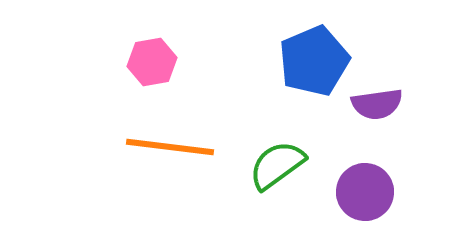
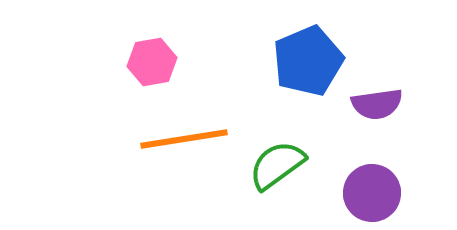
blue pentagon: moved 6 px left
orange line: moved 14 px right, 8 px up; rotated 16 degrees counterclockwise
purple circle: moved 7 px right, 1 px down
